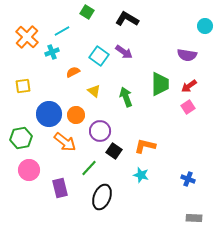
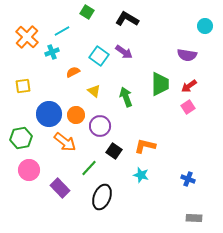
purple circle: moved 5 px up
purple rectangle: rotated 30 degrees counterclockwise
